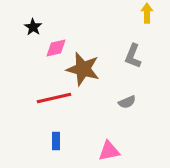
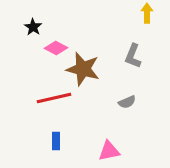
pink diamond: rotated 40 degrees clockwise
